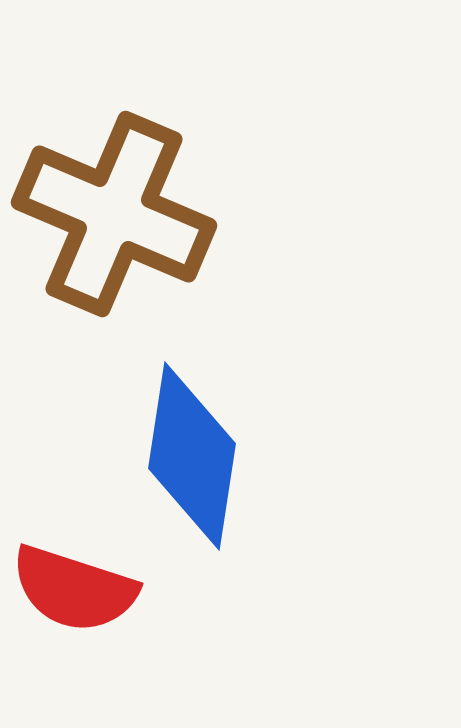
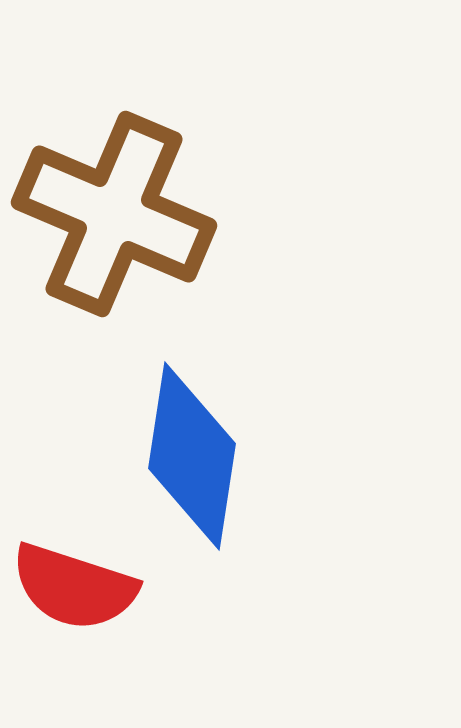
red semicircle: moved 2 px up
